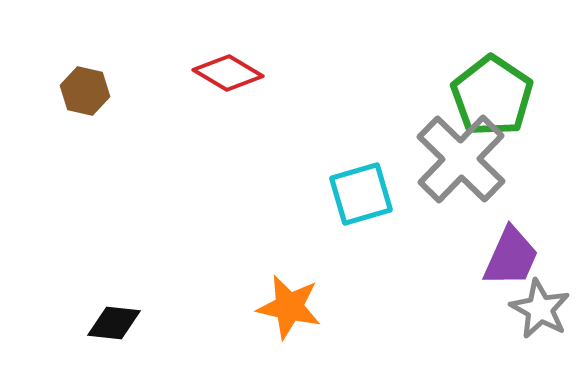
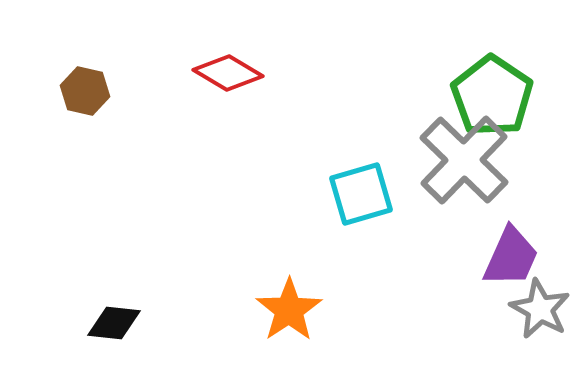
gray cross: moved 3 px right, 1 px down
orange star: moved 3 px down; rotated 26 degrees clockwise
